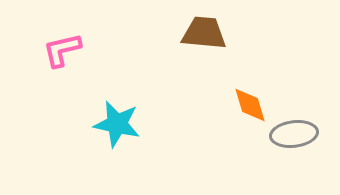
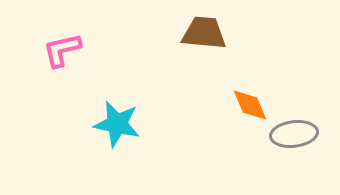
orange diamond: rotated 6 degrees counterclockwise
